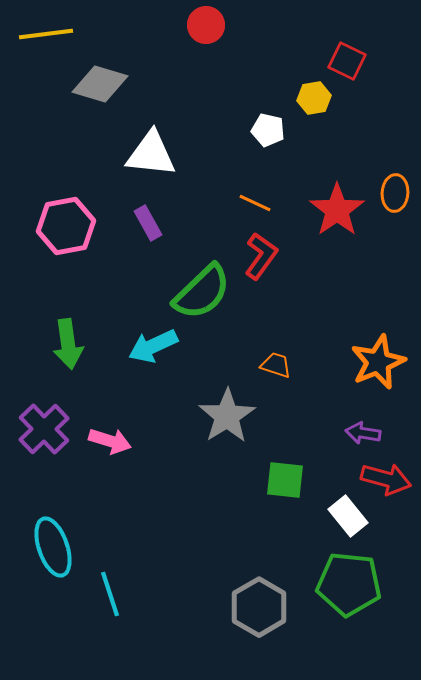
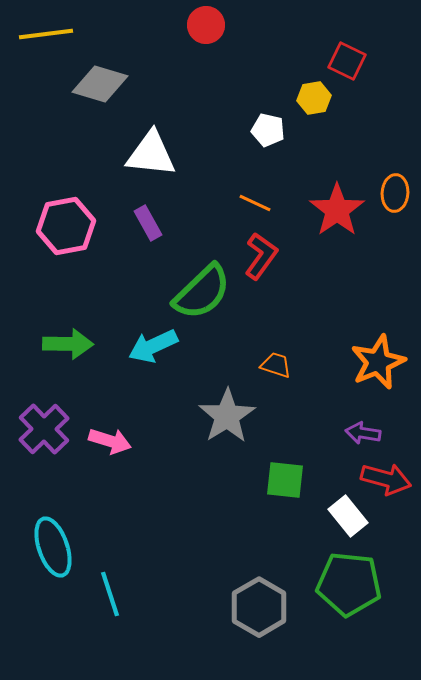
green arrow: rotated 81 degrees counterclockwise
